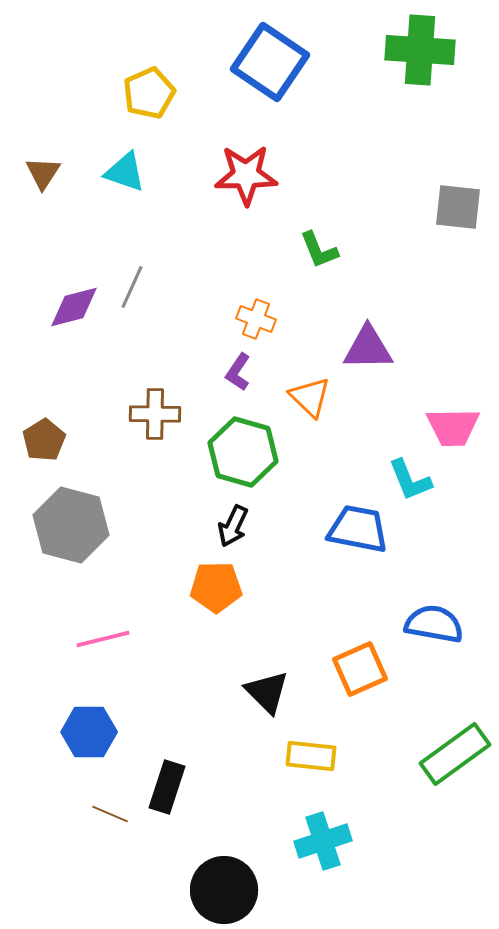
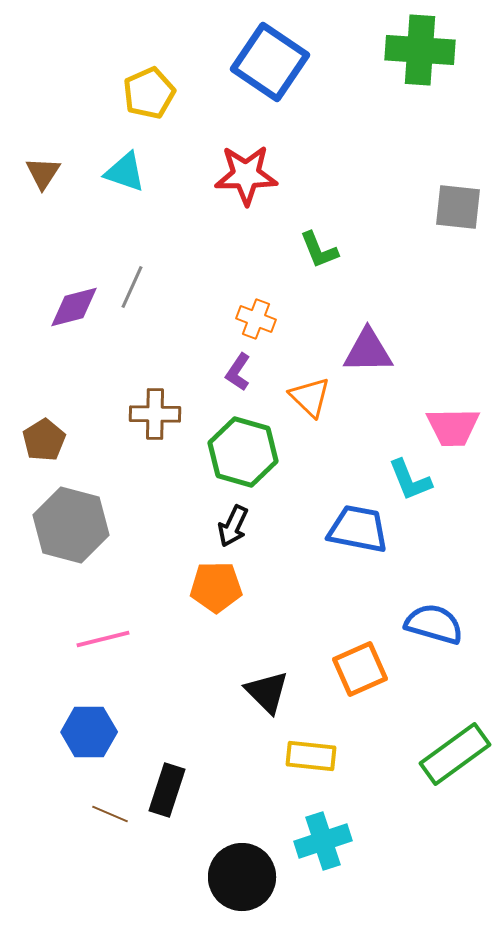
purple triangle: moved 3 px down
blue semicircle: rotated 6 degrees clockwise
black rectangle: moved 3 px down
black circle: moved 18 px right, 13 px up
